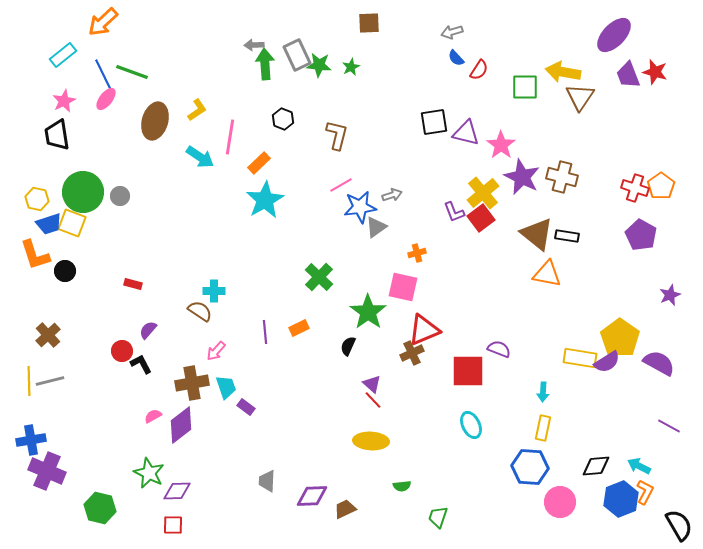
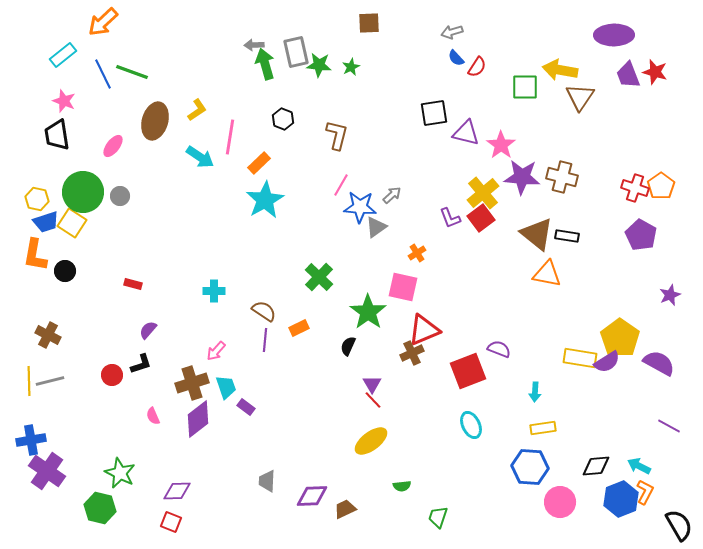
purple ellipse at (614, 35): rotated 45 degrees clockwise
gray rectangle at (297, 55): moved 1 px left, 3 px up; rotated 12 degrees clockwise
green arrow at (265, 64): rotated 12 degrees counterclockwise
red semicircle at (479, 70): moved 2 px left, 3 px up
yellow arrow at (563, 72): moved 3 px left, 2 px up
pink ellipse at (106, 99): moved 7 px right, 47 px down
pink star at (64, 101): rotated 25 degrees counterclockwise
black square at (434, 122): moved 9 px up
purple star at (522, 177): rotated 21 degrees counterclockwise
pink line at (341, 185): rotated 30 degrees counterclockwise
gray arrow at (392, 195): rotated 24 degrees counterclockwise
blue star at (360, 207): rotated 12 degrees clockwise
purple L-shape at (454, 212): moved 4 px left, 6 px down
yellow square at (72, 223): rotated 12 degrees clockwise
blue trapezoid at (49, 224): moved 3 px left, 2 px up
orange cross at (417, 253): rotated 18 degrees counterclockwise
orange L-shape at (35, 255): rotated 28 degrees clockwise
brown semicircle at (200, 311): moved 64 px right
purple line at (265, 332): moved 8 px down; rotated 10 degrees clockwise
brown cross at (48, 335): rotated 20 degrees counterclockwise
red circle at (122, 351): moved 10 px left, 24 px down
black L-shape at (141, 364): rotated 100 degrees clockwise
red square at (468, 371): rotated 21 degrees counterclockwise
brown cross at (192, 383): rotated 8 degrees counterclockwise
purple triangle at (372, 384): rotated 18 degrees clockwise
cyan arrow at (543, 392): moved 8 px left
pink semicircle at (153, 416): rotated 84 degrees counterclockwise
purple diamond at (181, 425): moved 17 px right, 6 px up
yellow rectangle at (543, 428): rotated 70 degrees clockwise
yellow ellipse at (371, 441): rotated 40 degrees counterclockwise
purple cross at (47, 471): rotated 12 degrees clockwise
green star at (149, 473): moved 29 px left
red square at (173, 525): moved 2 px left, 3 px up; rotated 20 degrees clockwise
